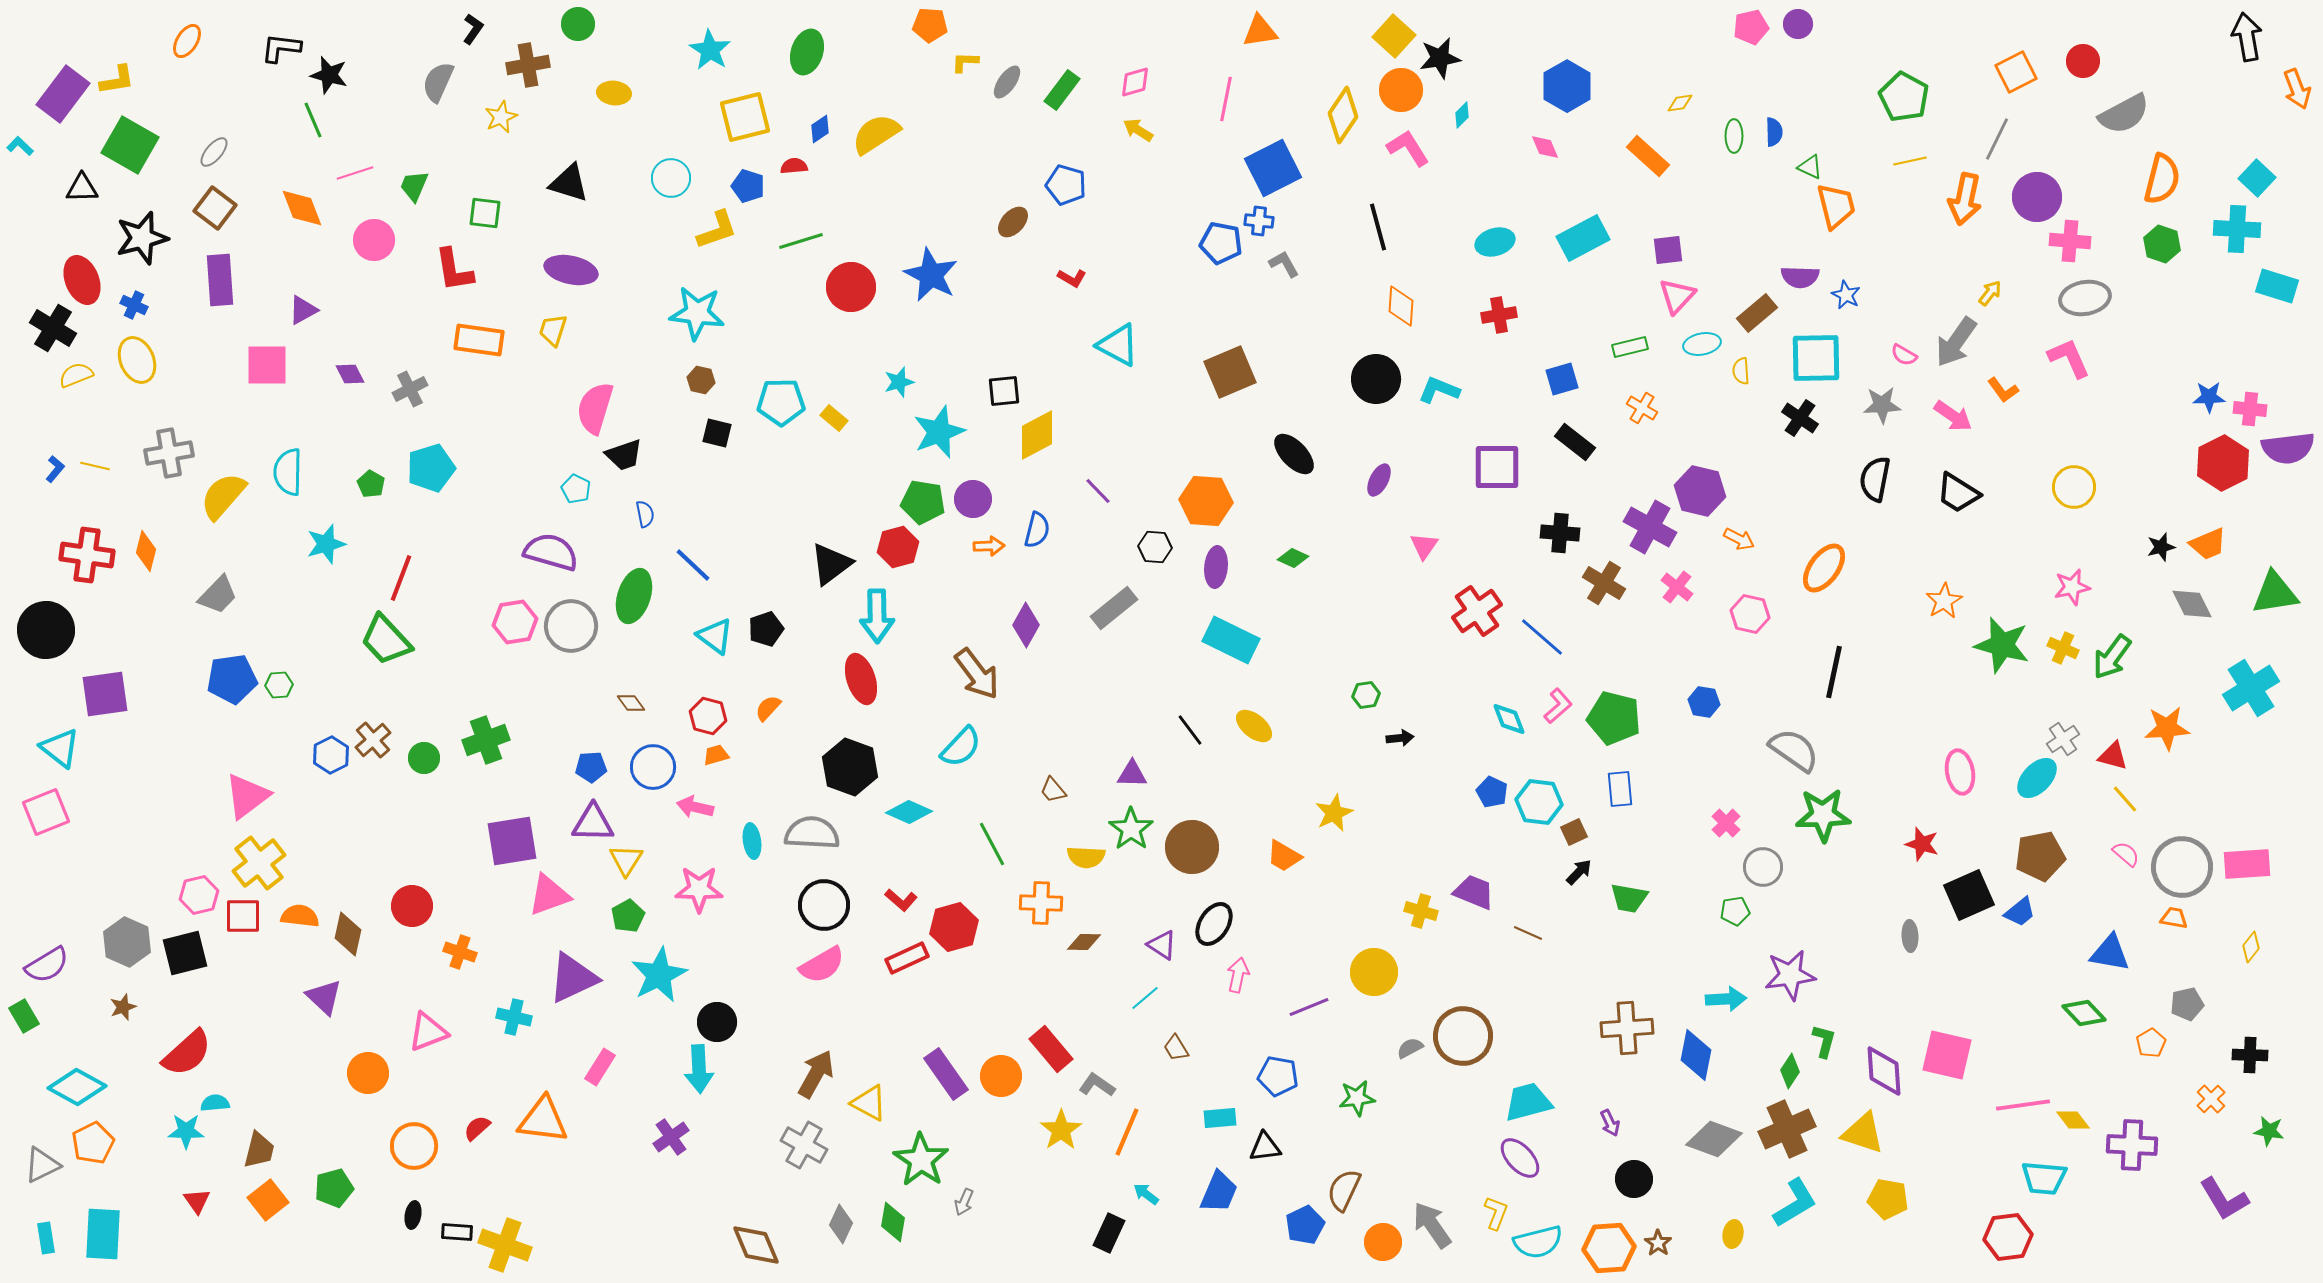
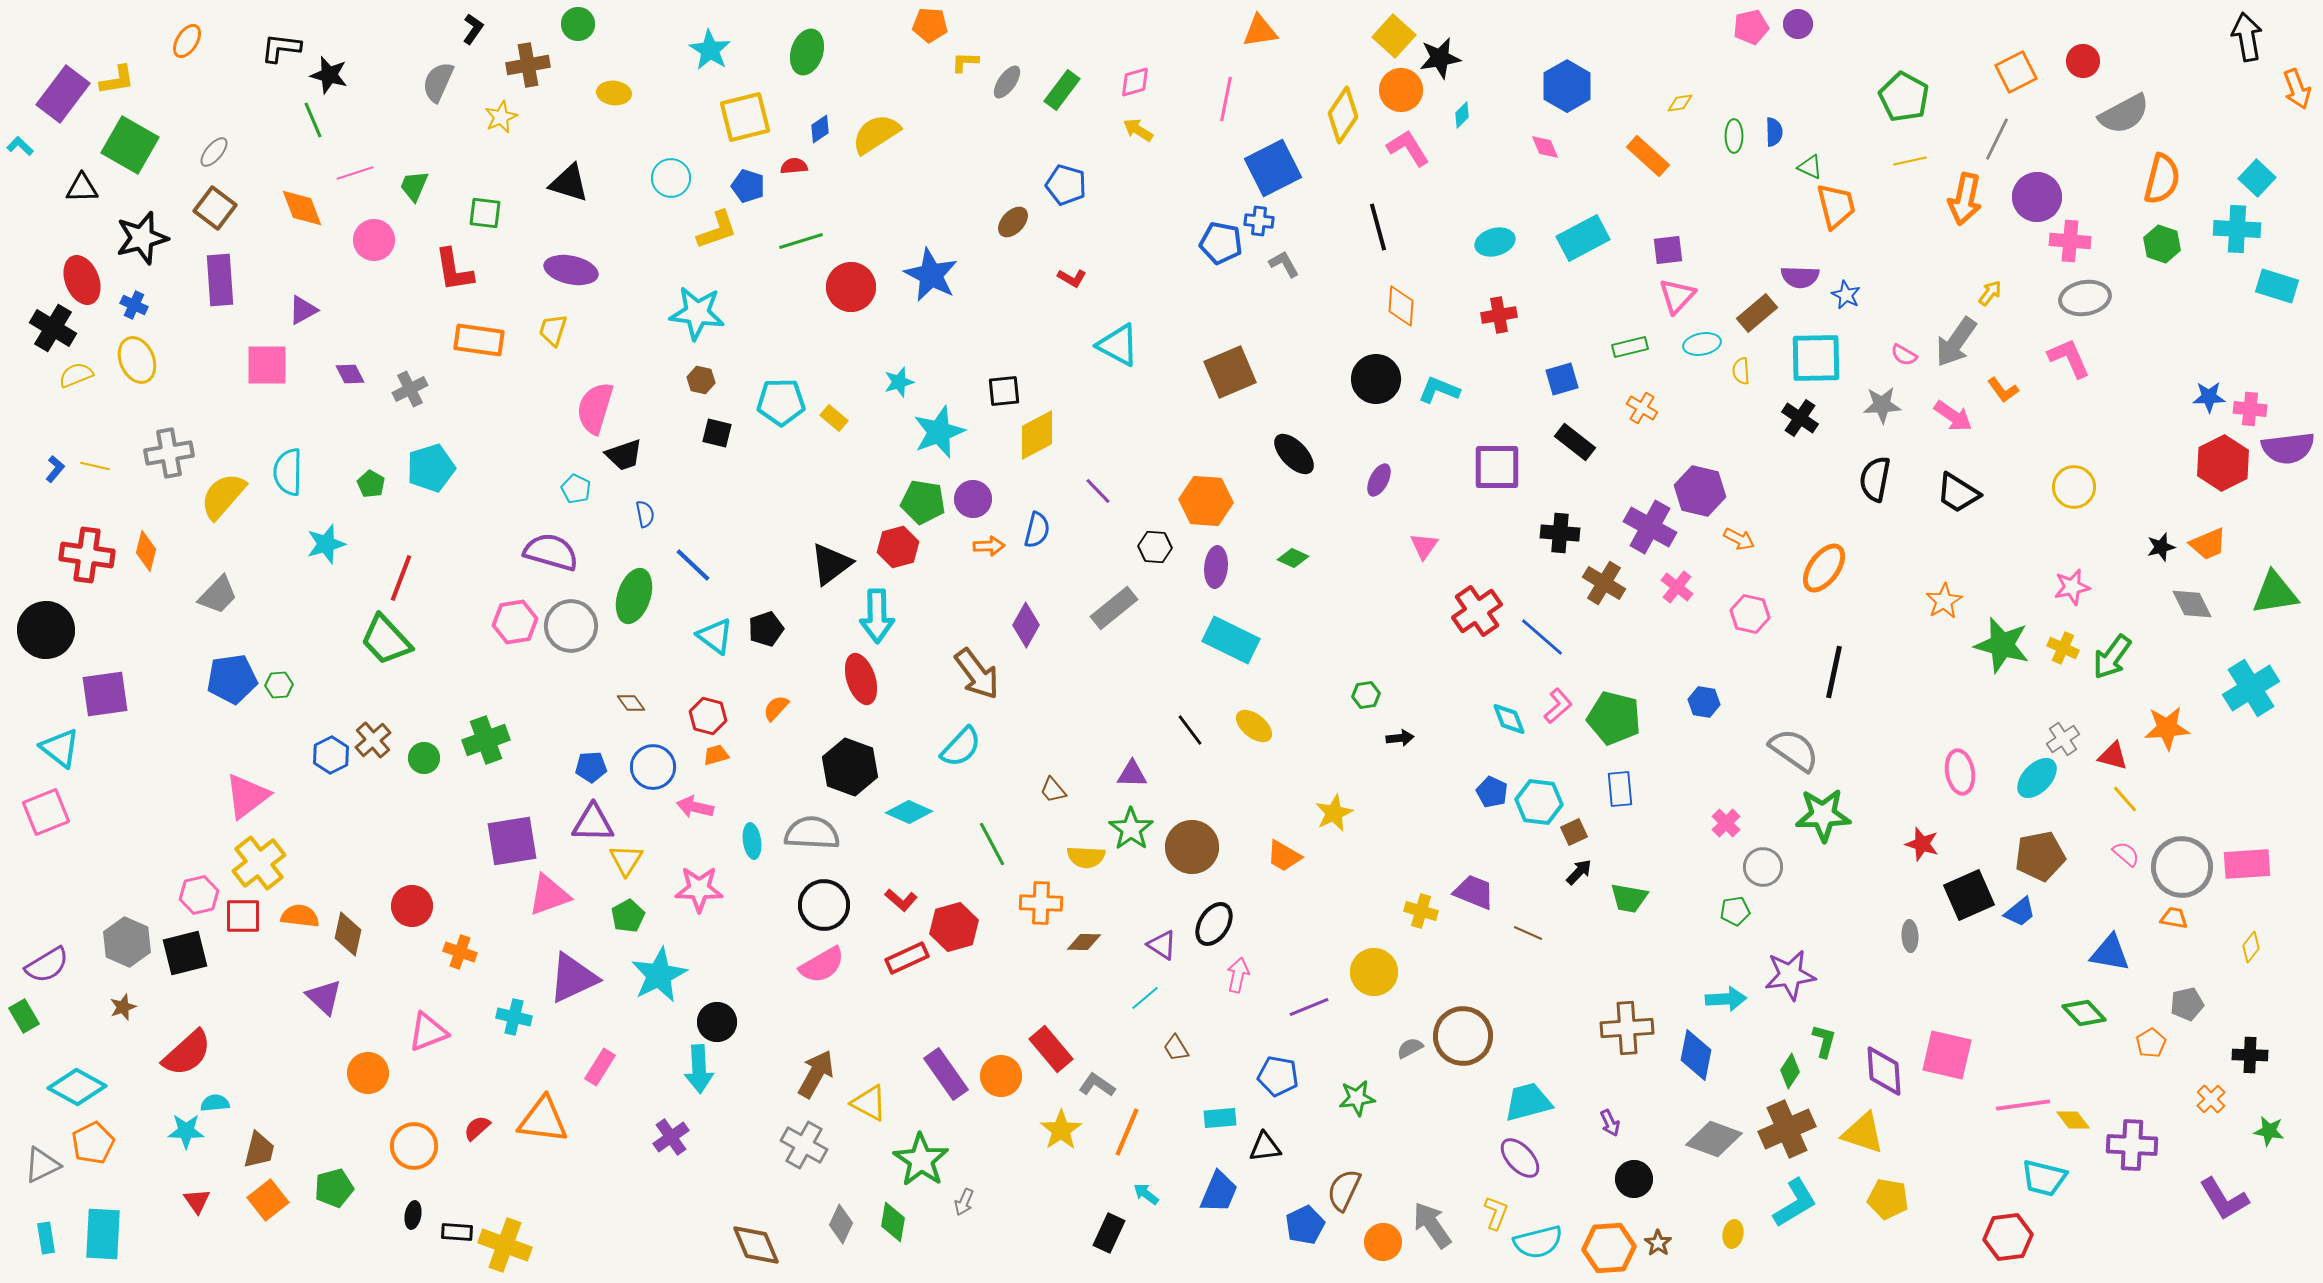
orange semicircle at (768, 708): moved 8 px right
cyan trapezoid at (2044, 1178): rotated 9 degrees clockwise
